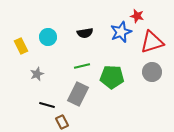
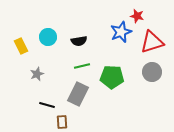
black semicircle: moved 6 px left, 8 px down
brown rectangle: rotated 24 degrees clockwise
